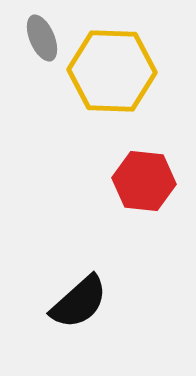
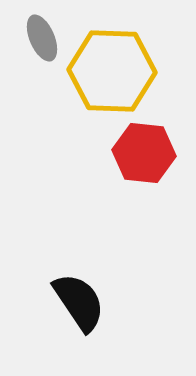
red hexagon: moved 28 px up
black semicircle: rotated 82 degrees counterclockwise
